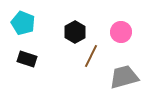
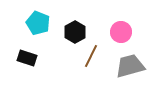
cyan pentagon: moved 15 px right
black rectangle: moved 1 px up
gray trapezoid: moved 6 px right, 11 px up
